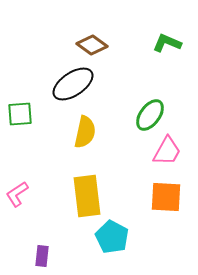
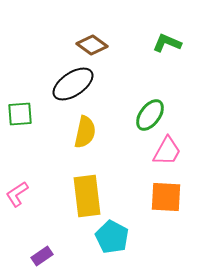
purple rectangle: rotated 50 degrees clockwise
